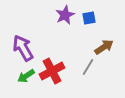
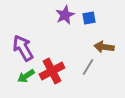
brown arrow: rotated 138 degrees counterclockwise
